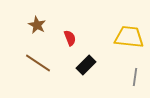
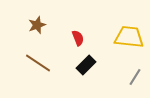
brown star: rotated 24 degrees clockwise
red semicircle: moved 8 px right
gray line: rotated 24 degrees clockwise
